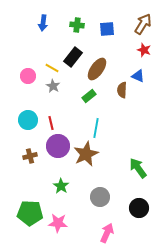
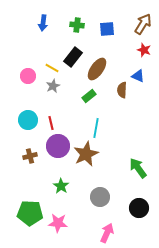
gray star: rotated 16 degrees clockwise
